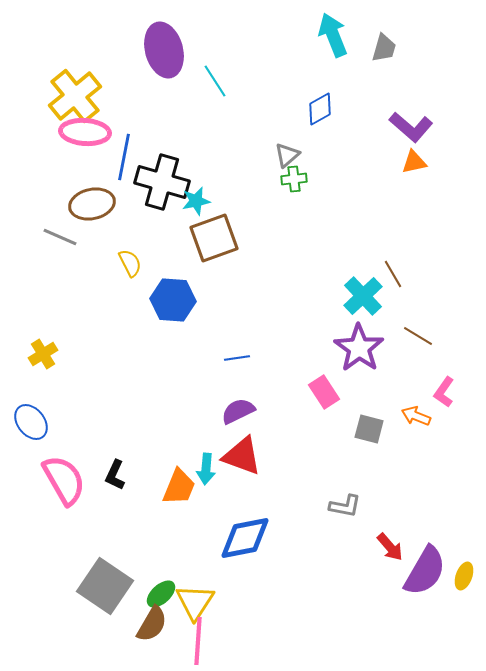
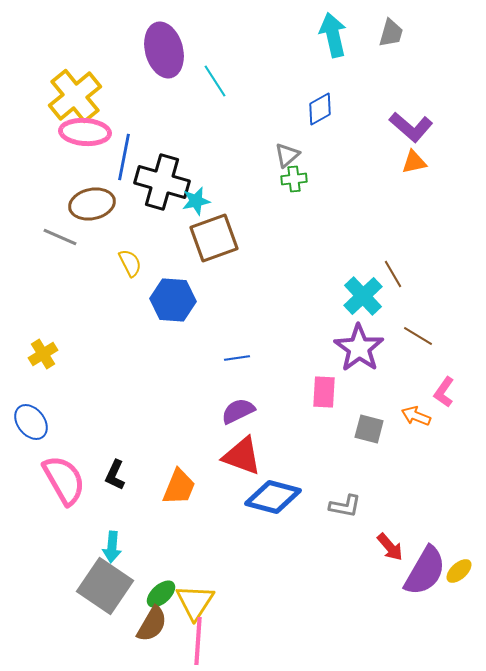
cyan arrow at (333, 35): rotated 9 degrees clockwise
gray trapezoid at (384, 48): moved 7 px right, 15 px up
pink rectangle at (324, 392): rotated 36 degrees clockwise
cyan arrow at (206, 469): moved 94 px left, 78 px down
blue diamond at (245, 538): moved 28 px right, 41 px up; rotated 26 degrees clockwise
yellow ellipse at (464, 576): moved 5 px left, 5 px up; rotated 28 degrees clockwise
